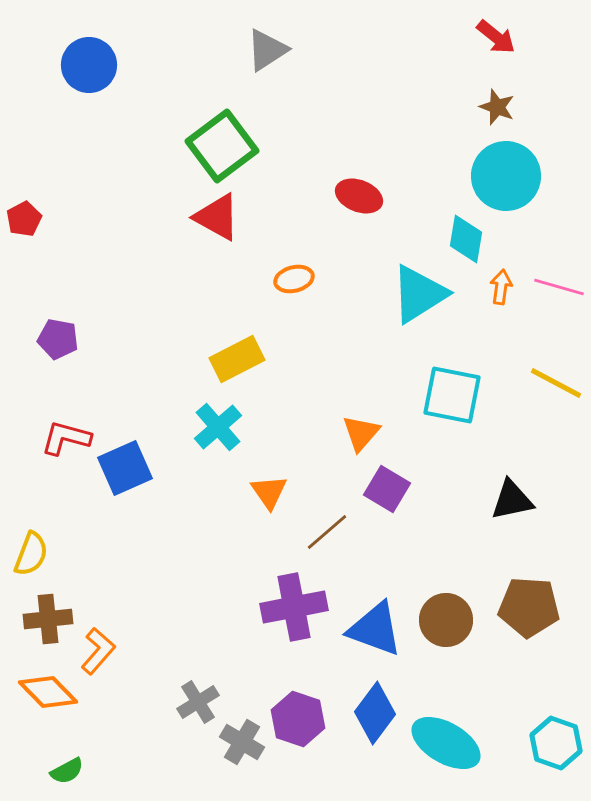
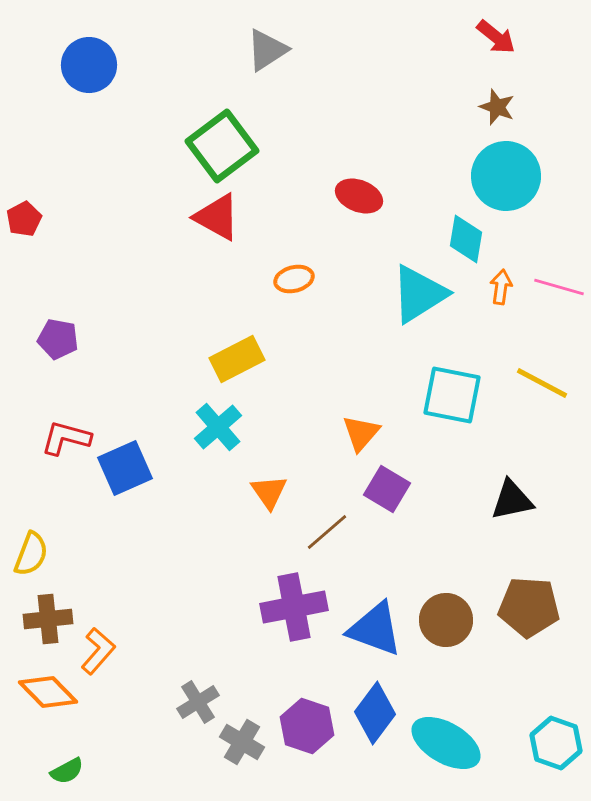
yellow line at (556, 383): moved 14 px left
purple hexagon at (298, 719): moved 9 px right, 7 px down
